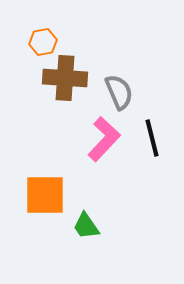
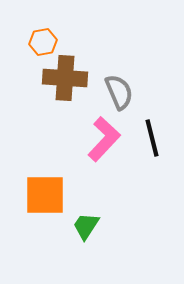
green trapezoid: rotated 68 degrees clockwise
